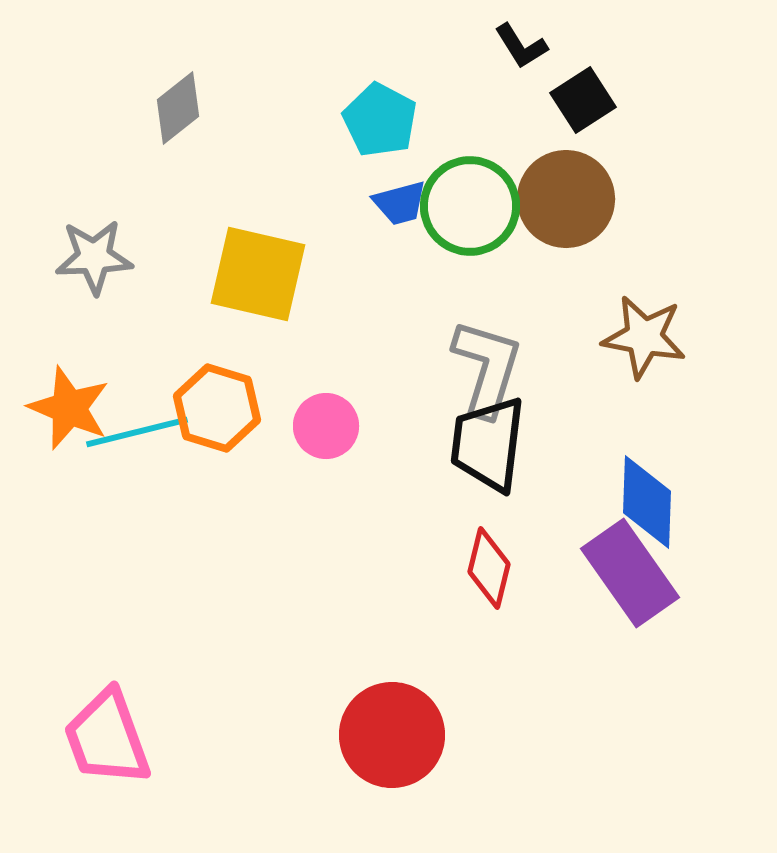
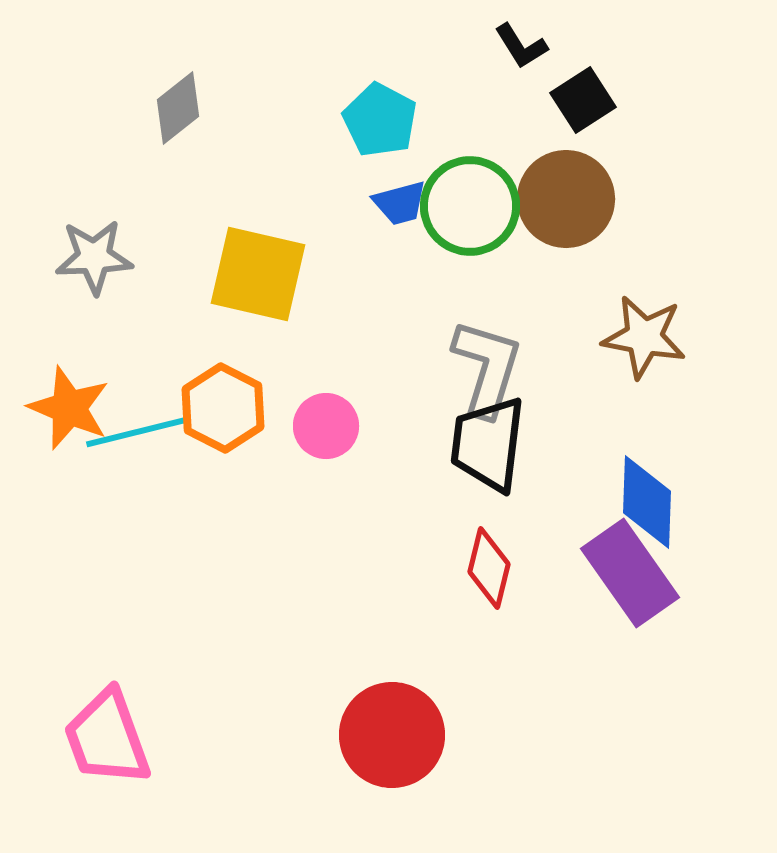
orange hexagon: moved 6 px right; rotated 10 degrees clockwise
